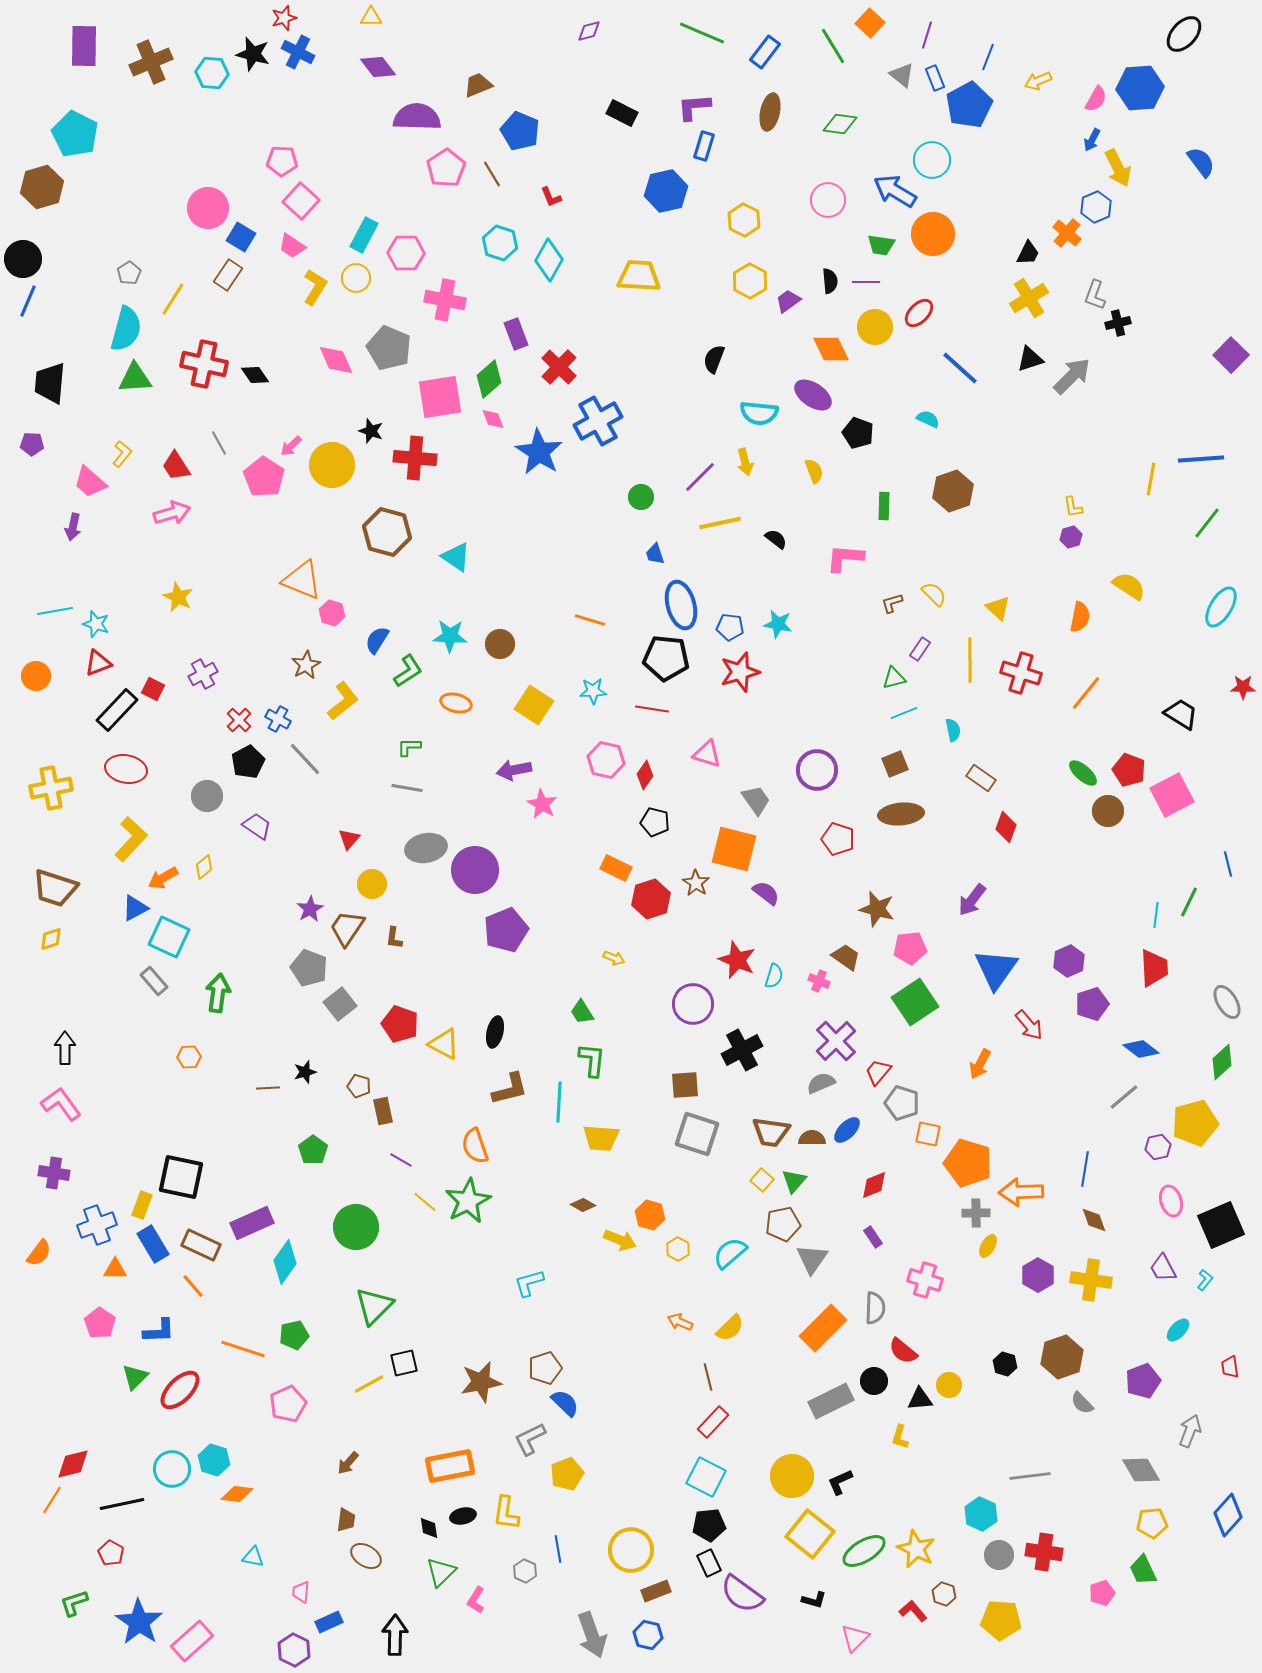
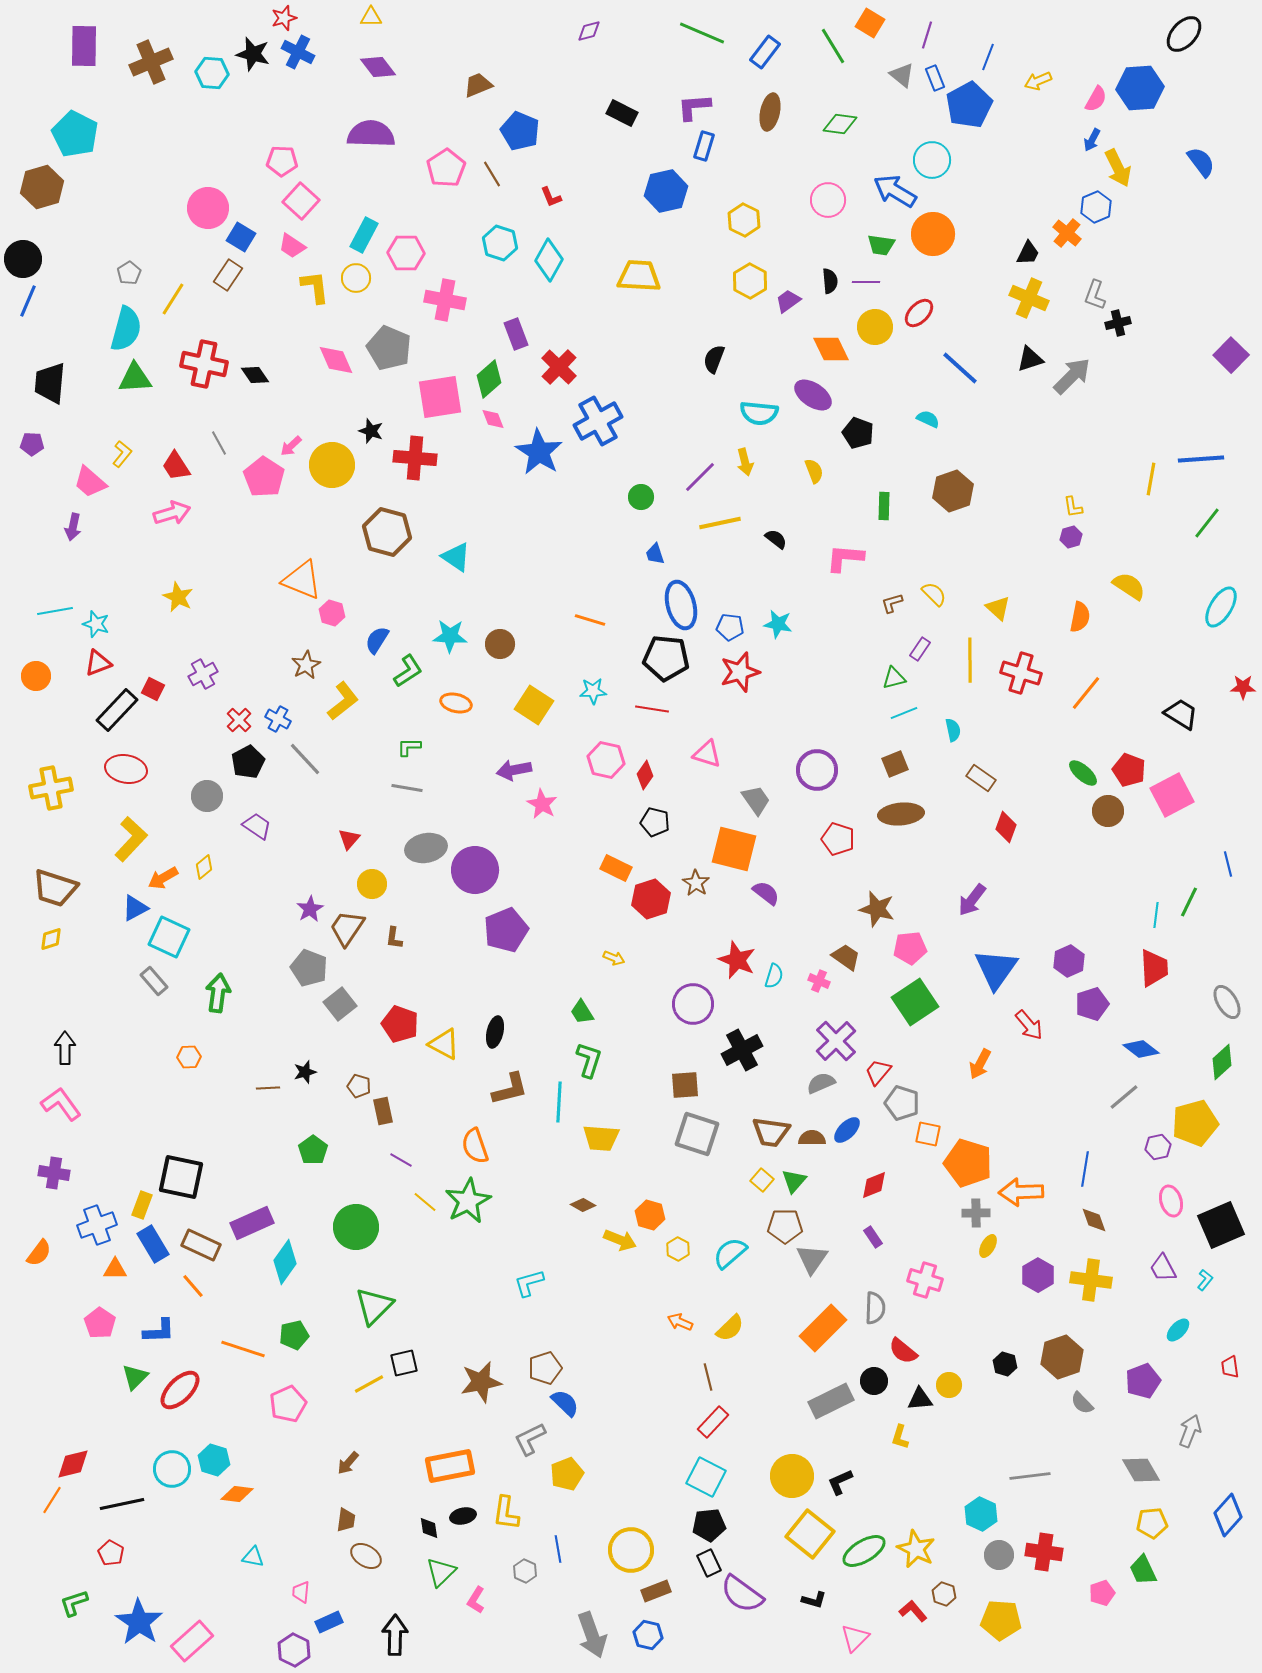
orange square at (870, 23): rotated 12 degrees counterclockwise
purple semicircle at (417, 117): moved 46 px left, 17 px down
yellow L-shape at (315, 287): rotated 39 degrees counterclockwise
yellow cross at (1029, 298): rotated 36 degrees counterclockwise
green L-shape at (592, 1060): moved 3 px left; rotated 12 degrees clockwise
brown pentagon at (783, 1224): moved 2 px right, 2 px down; rotated 12 degrees clockwise
